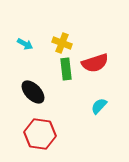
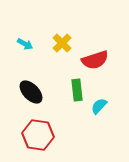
yellow cross: rotated 24 degrees clockwise
red semicircle: moved 3 px up
green rectangle: moved 11 px right, 21 px down
black ellipse: moved 2 px left
red hexagon: moved 2 px left, 1 px down
